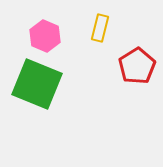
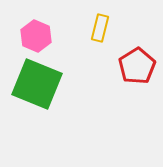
pink hexagon: moved 9 px left
